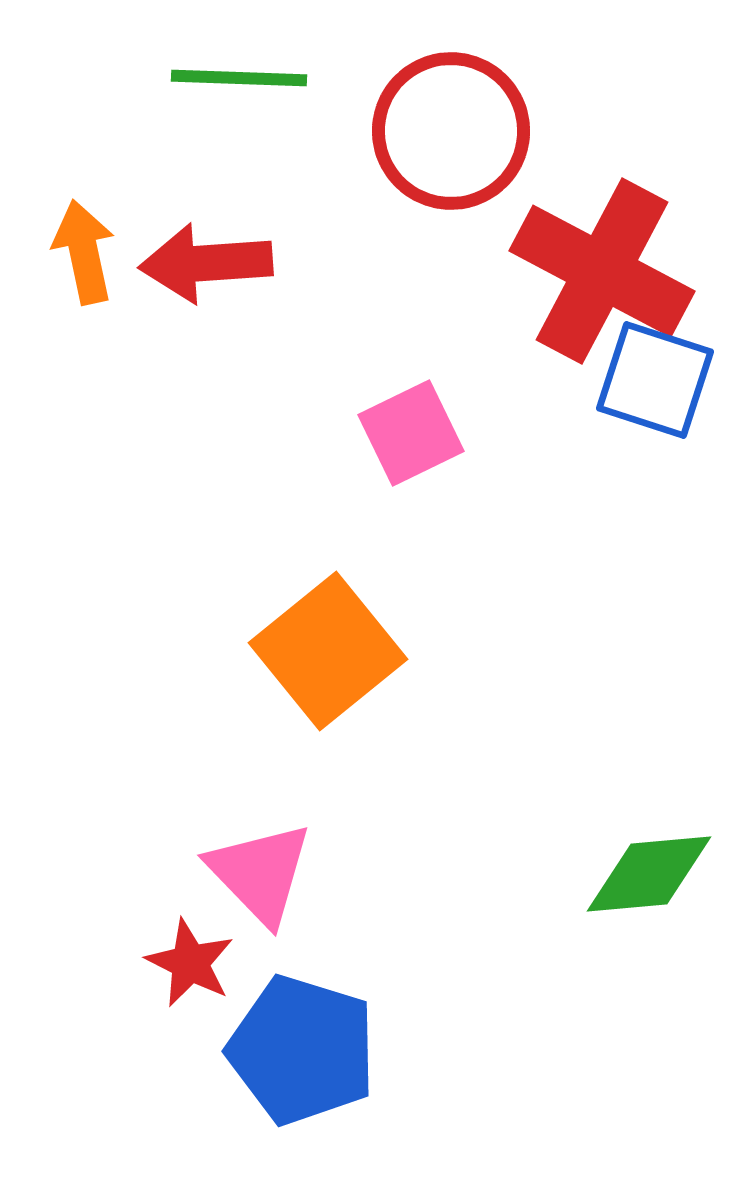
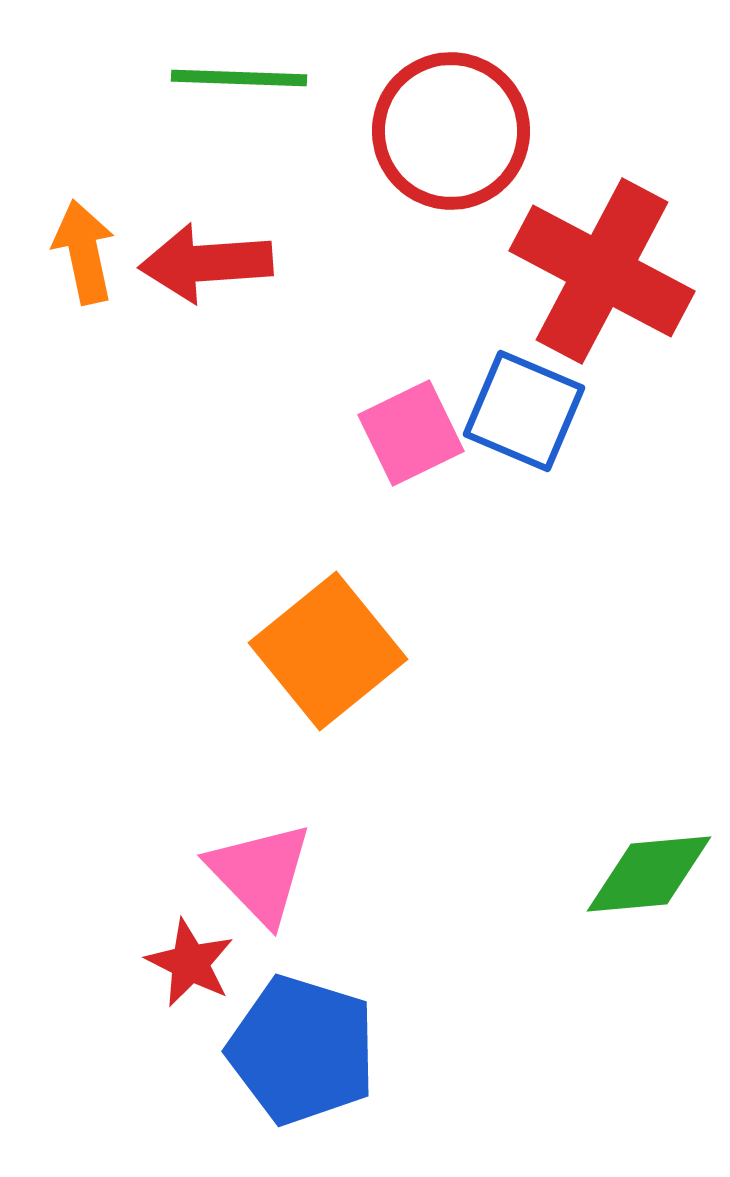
blue square: moved 131 px left, 31 px down; rotated 5 degrees clockwise
